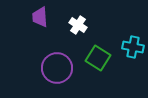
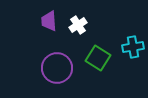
purple trapezoid: moved 9 px right, 4 px down
white cross: rotated 24 degrees clockwise
cyan cross: rotated 20 degrees counterclockwise
